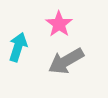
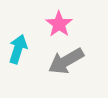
cyan arrow: moved 2 px down
